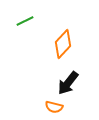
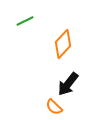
black arrow: moved 1 px down
orange semicircle: rotated 30 degrees clockwise
